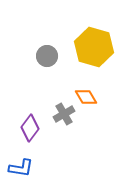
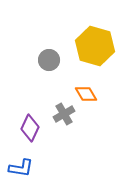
yellow hexagon: moved 1 px right, 1 px up
gray circle: moved 2 px right, 4 px down
orange diamond: moved 3 px up
purple diamond: rotated 12 degrees counterclockwise
